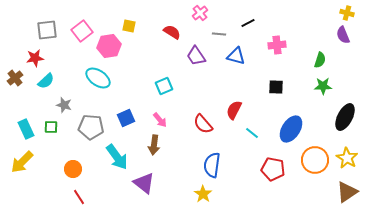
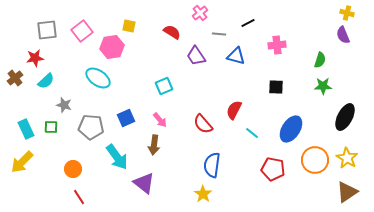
pink hexagon at (109, 46): moved 3 px right, 1 px down
